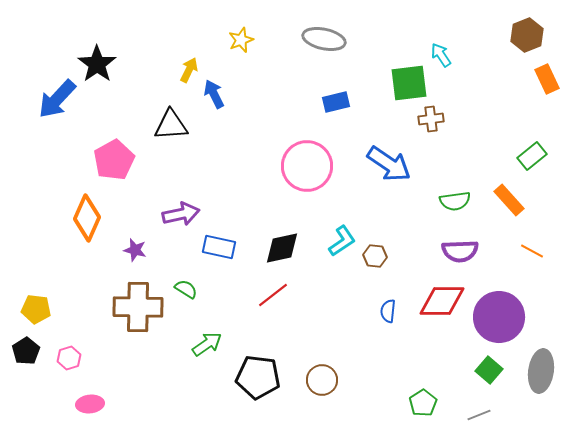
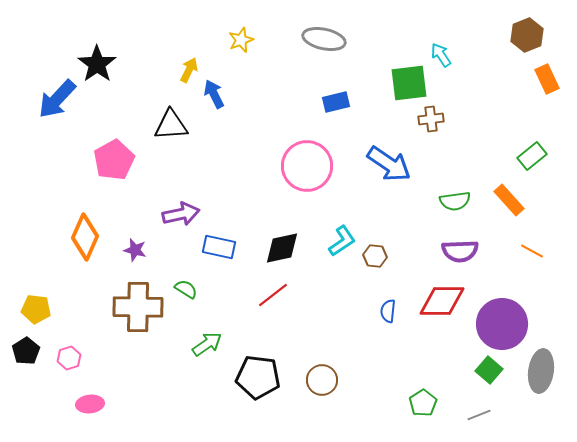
orange diamond at (87, 218): moved 2 px left, 19 px down
purple circle at (499, 317): moved 3 px right, 7 px down
